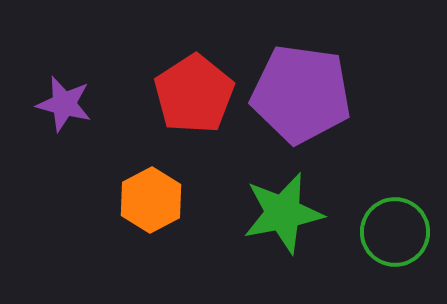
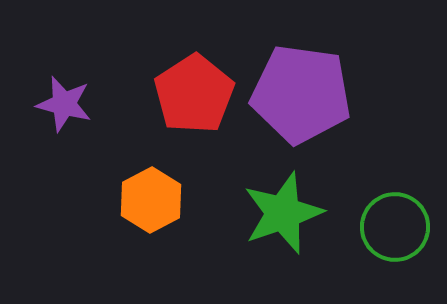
green star: rotated 8 degrees counterclockwise
green circle: moved 5 px up
